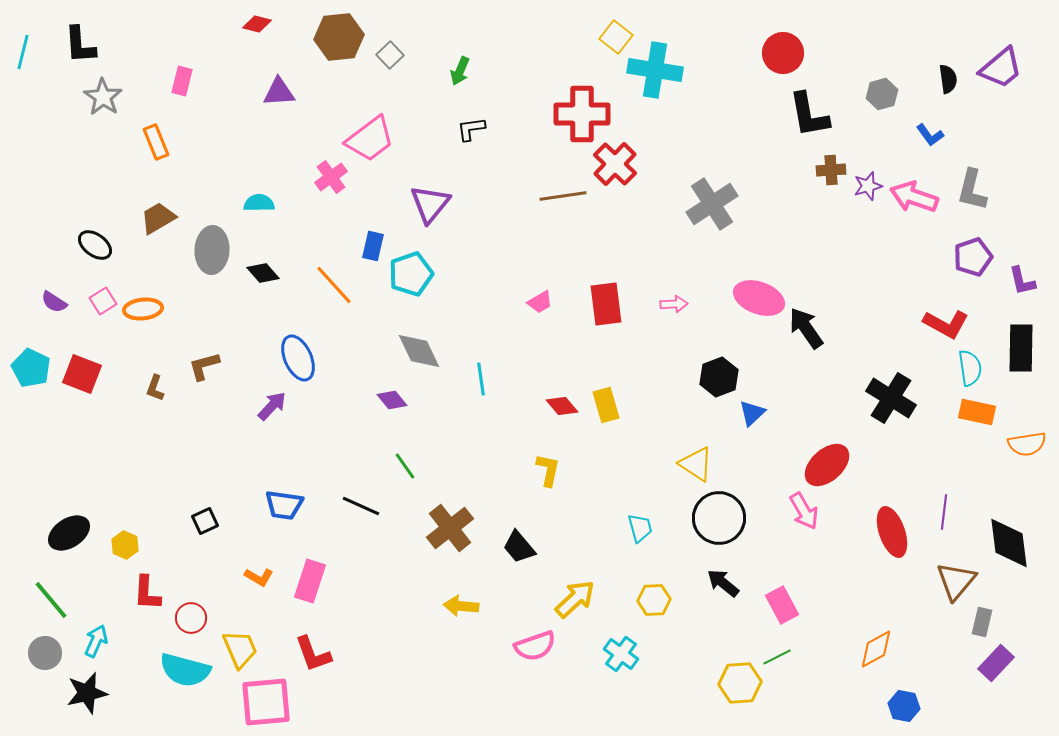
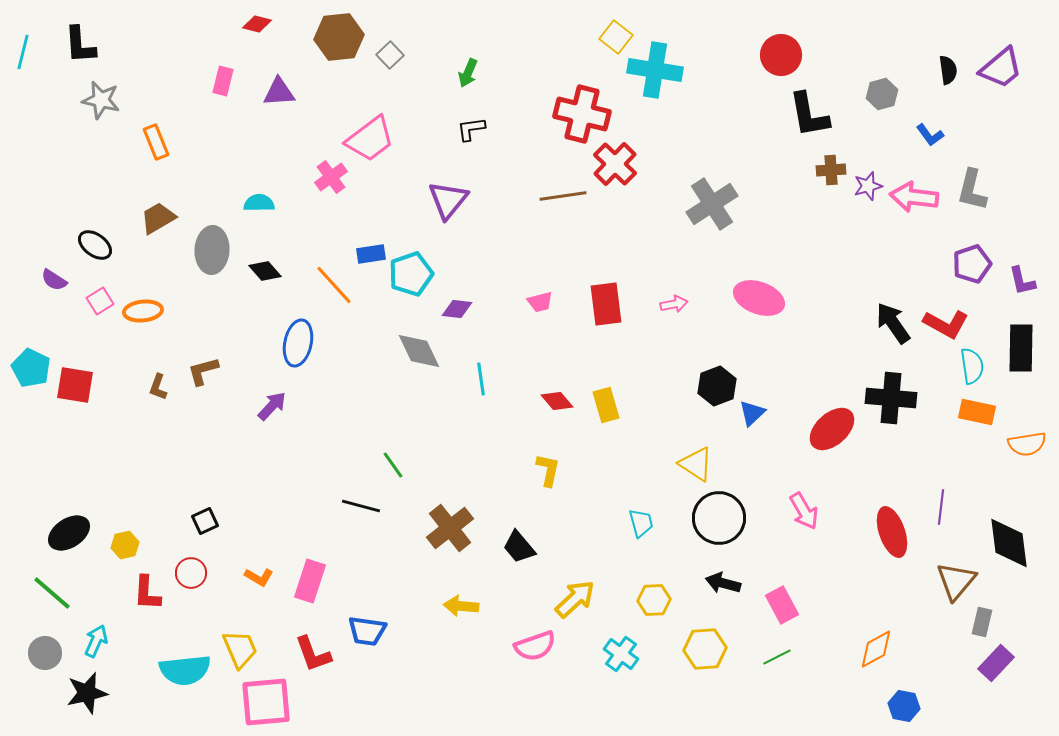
red circle at (783, 53): moved 2 px left, 2 px down
green arrow at (460, 71): moved 8 px right, 2 px down
black semicircle at (948, 79): moved 9 px up
pink rectangle at (182, 81): moved 41 px right
gray star at (103, 97): moved 2 px left, 3 px down; rotated 21 degrees counterclockwise
red cross at (582, 114): rotated 14 degrees clockwise
pink arrow at (914, 197): rotated 12 degrees counterclockwise
purple triangle at (430, 204): moved 18 px right, 4 px up
blue rectangle at (373, 246): moved 2 px left, 8 px down; rotated 68 degrees clockwise
purple pentagon at (973, 257): moved 1 px left, 7 px down
black diamond at (263, 273): moved 2 px right, 2 px up
pink square at (103, 301): moved 3 px left
purple semicircle at (54, 302): moved 22 px up
pink trapezoid at (540, 302): rotated 16 degrees clockwise
pink arrow at (674, 304): rotated 8 degrees counterclockwise
orange ellipse at (143, 309): moved 2 px down
black arrow at (806, 328): moved 87 px right, 5 px up
blue ellipse at (298, 358): moved 15 px up; rotated 36 degrees clockwise
brown L-shape at (204, 366): moved 1 px left, 5 px down
cyan semicircle at (970, 368): moved 2 px right, 2 px up
red square at (82, 374): moved 7 px left, 11 px down; rotated 12 degrees counterclockwise
black hexagon at (719, 377): moved 2 px left, 9 px down
brown L-shape at (155, 388): moved 3 px right, 1 px up
black cross at (891, 398): rotated 27 degrees counterclockwise
purple diamond at (392, 400): moved 65 px right, 91 px up; rotated 44 degrees counterclockwise
red diamond at (562, 406): moved 5 px left, 5 px up
red ellipse at (827, 465): moved 5 px right, 36 px up
green line at (405, 466): moved 12 px left, 1 px up
blue trapezoid at (284, 505): moved 83 px right, 126 px down
black line at (361, 506): rotated 9 degrees counterclockwise
purple line at (944, 512): moved 3 px left, 5 px up
cyan trapezoid at (640, 528): moved 1 px right, 5 px up
yellow hexagon at (125, 545): rotated 24 degrees clockwise
black arrow at (723, 583): rotated 24 degrees counterclockwise
green line at (51, 600): moved 1 px right, 7 px up; rotated 9 degrees counterclockwise
red circle at (191, 618): moved 45 px up
cyan semicircle at (185, 670): rotated 21 degrees counterclockwise
yellow hexagon at (740, 683): moved 35 px left, 34 px up
